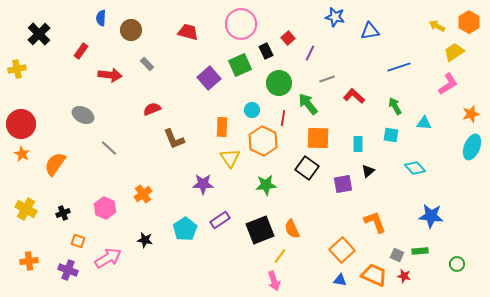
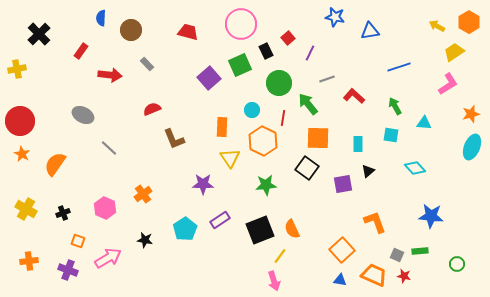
red circle at (21, 124): moved 1 px left, 3 px up
